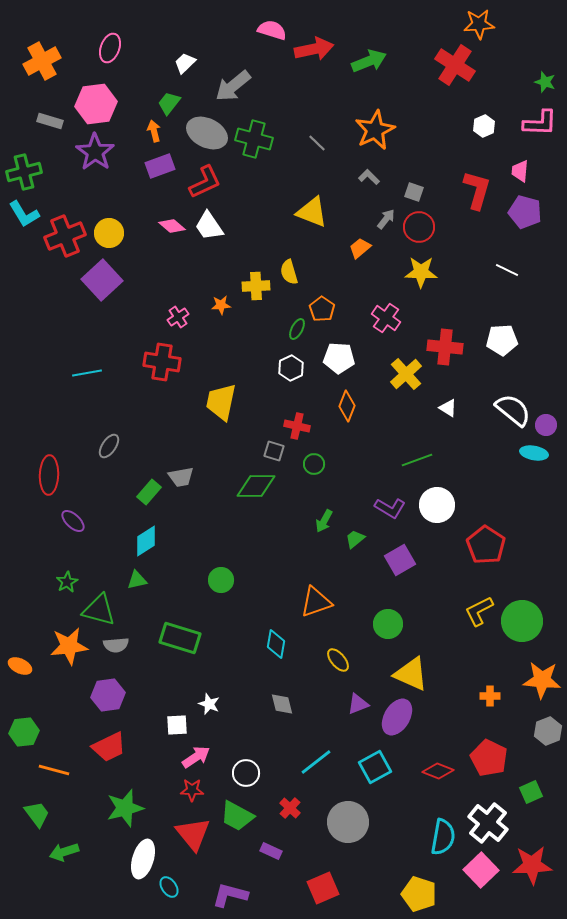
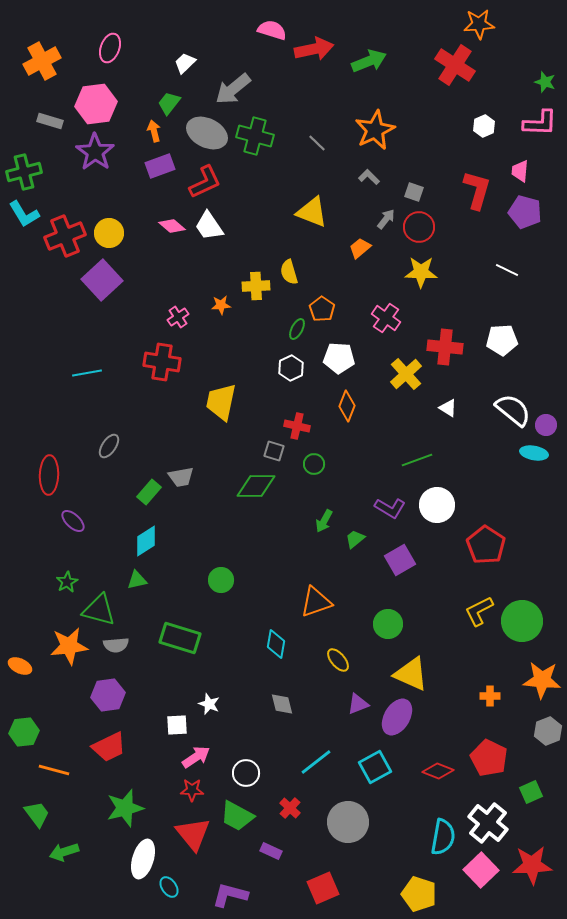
gray arrow at (233, 86): moved 3 px down
green cross at (254, 139): moved 1 px right, 3 px up
